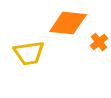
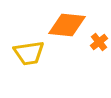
orange diamond: moved 1 px left, 2 px down
